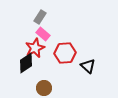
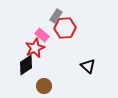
gray rectangle: moved 16 px right, 1 px up
pink rectangle: moved 1 px left, 1 px down
red hexagon: moved 25 px up
black diamond: moved 2 px down
brown circle: moved 2 px up
